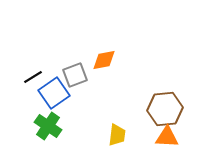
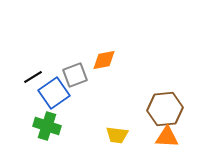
green cross: moved 1 px left; rotated 16 degrees counterclockwise
yellow trapezoid: rotated 90 degrees clockwise
